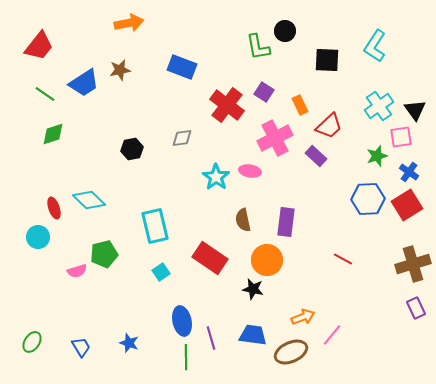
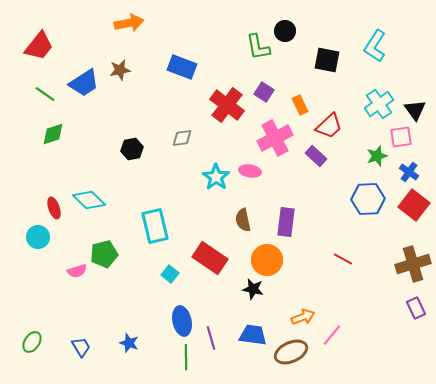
black square at (327, 60): rotated 8 degrees clockwise
cyan cross at (379, 106): moved 2 px up
red square at (407, 205): moved 7 px right; rotated 20 degrees counterclockwise
cyan square at (161, 272): moved 9 px right, 2 px down; rotated 18 degrees counterclockwise
